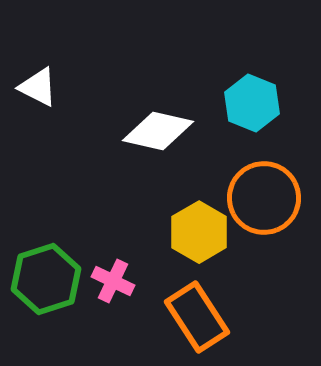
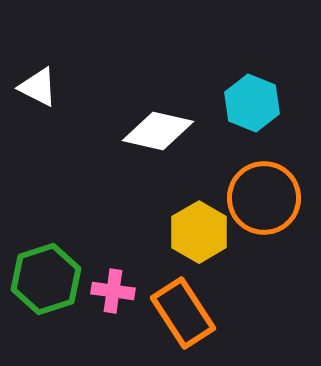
pink cross: moved 10 px down; rotated 18 degrees counterclockwise
orange rectangle: moved 14 px left, 4 px up
